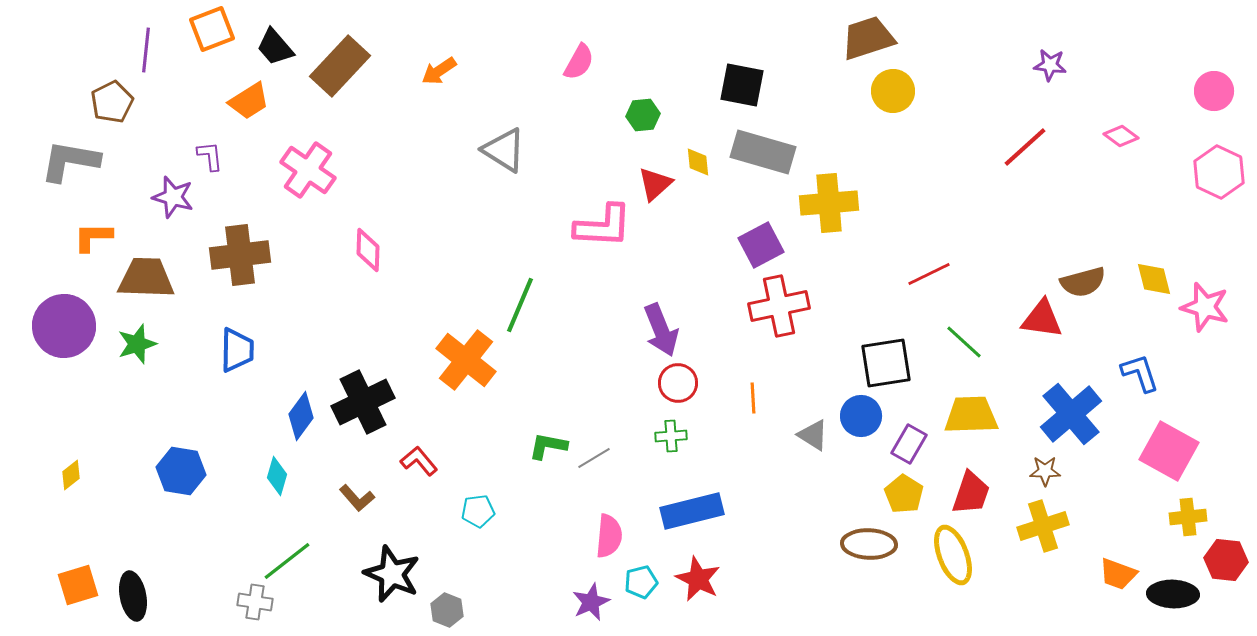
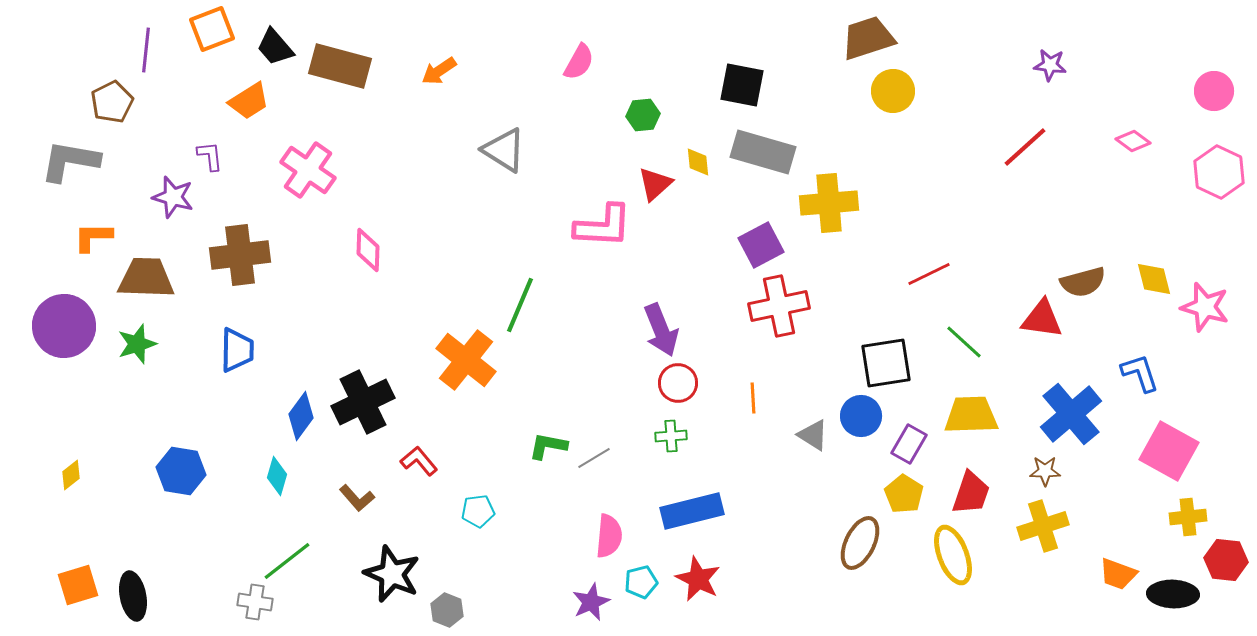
brown rectangle at (340, 66): rotated 62 degrees clockwise
pink diamond at (1121, 136): moved 12 px right, 5 px down
brown ellipse at (869, 544): moved 9 px left, 1 px up; rotated 66 degrees counterclockwise
